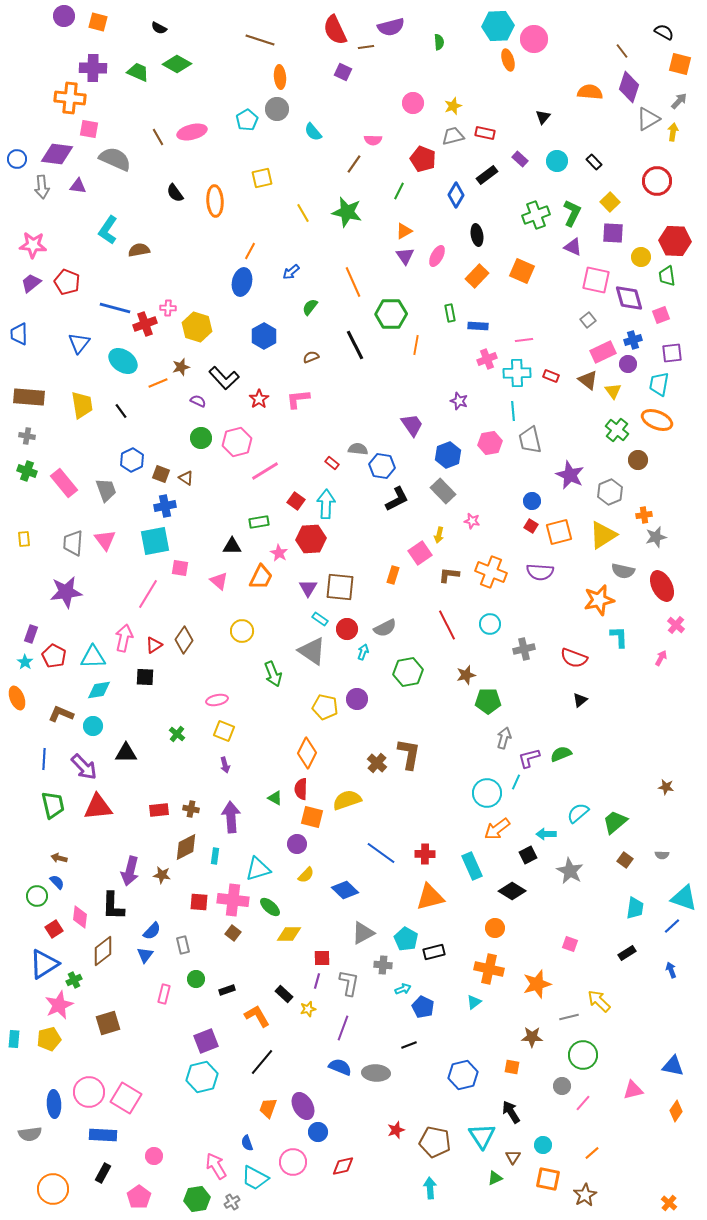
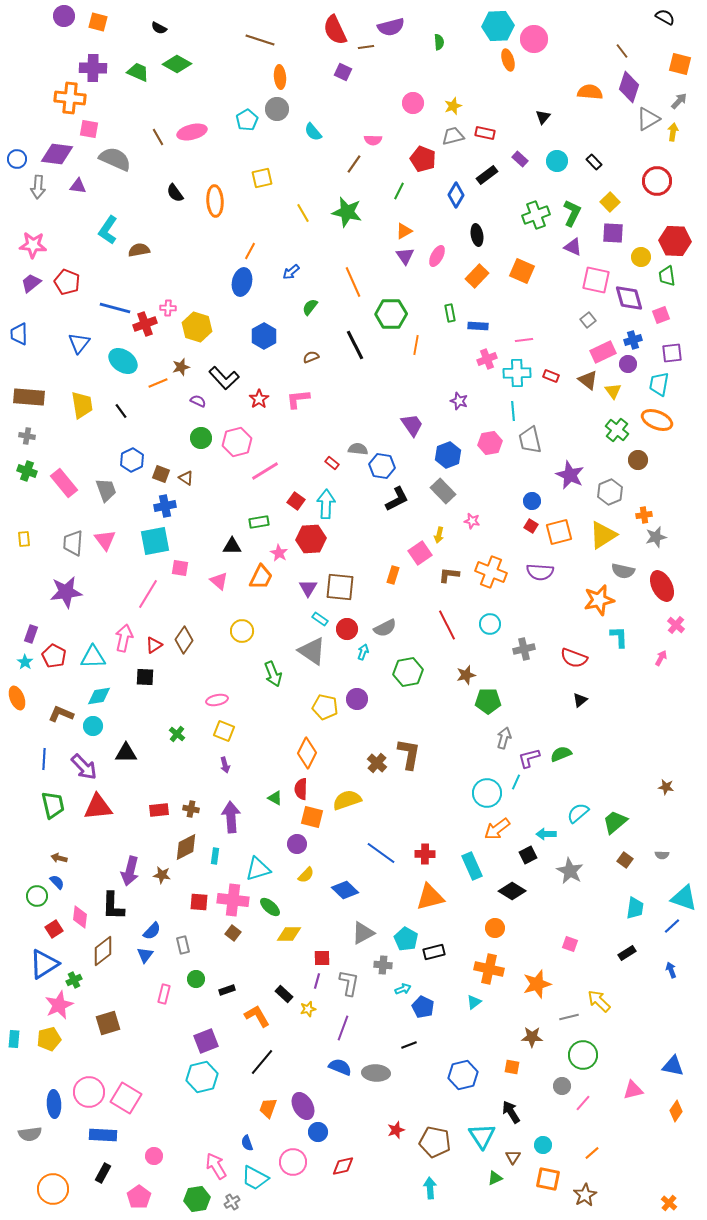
black semicircle at (664, 32): moved 1 px right, 15 px up
gray arrow at (42, 187): moved 4 px left; rotated 10 degrees clockwise
cyan diamond at (99, 690): moved 6 px down
